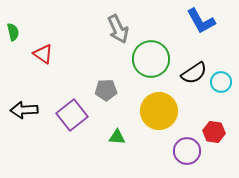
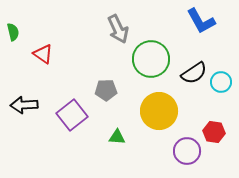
black arrow: moved 5 px up
